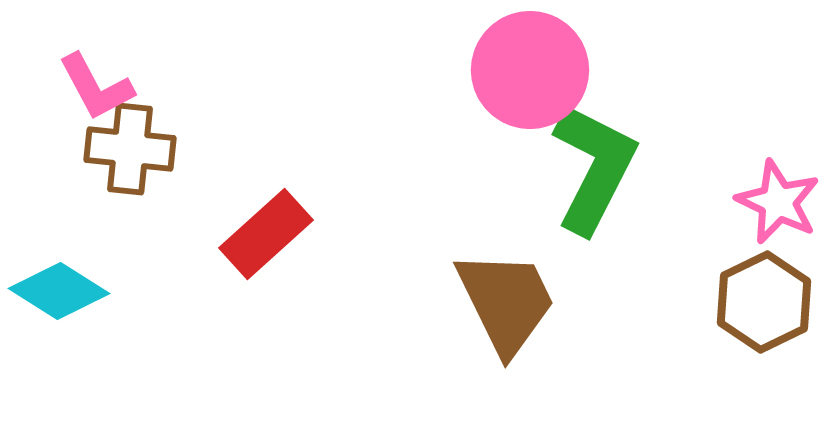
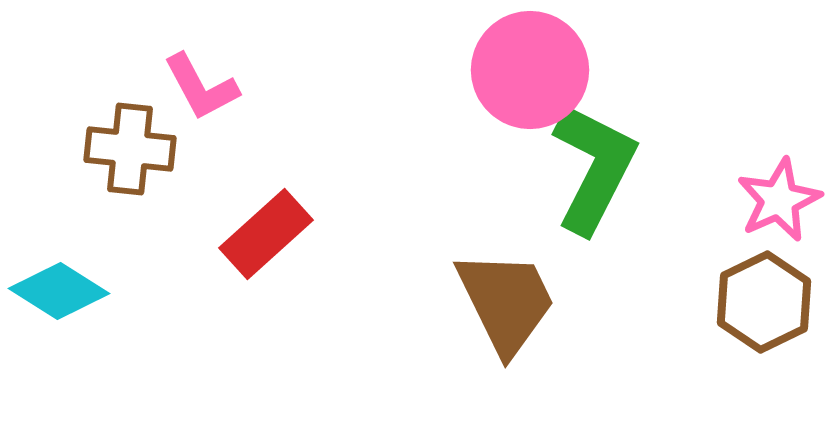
pink L-shape: moved 105 px right
pink star: moved 1 px right, 2 px up; rotated 22 degrees clockwise
